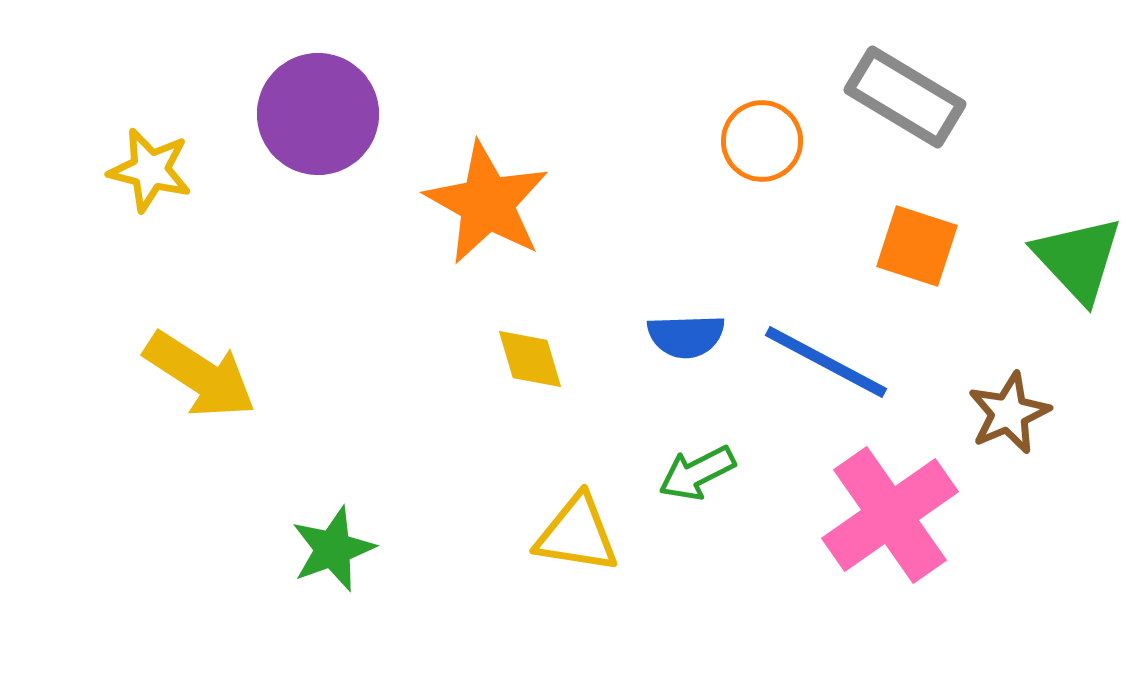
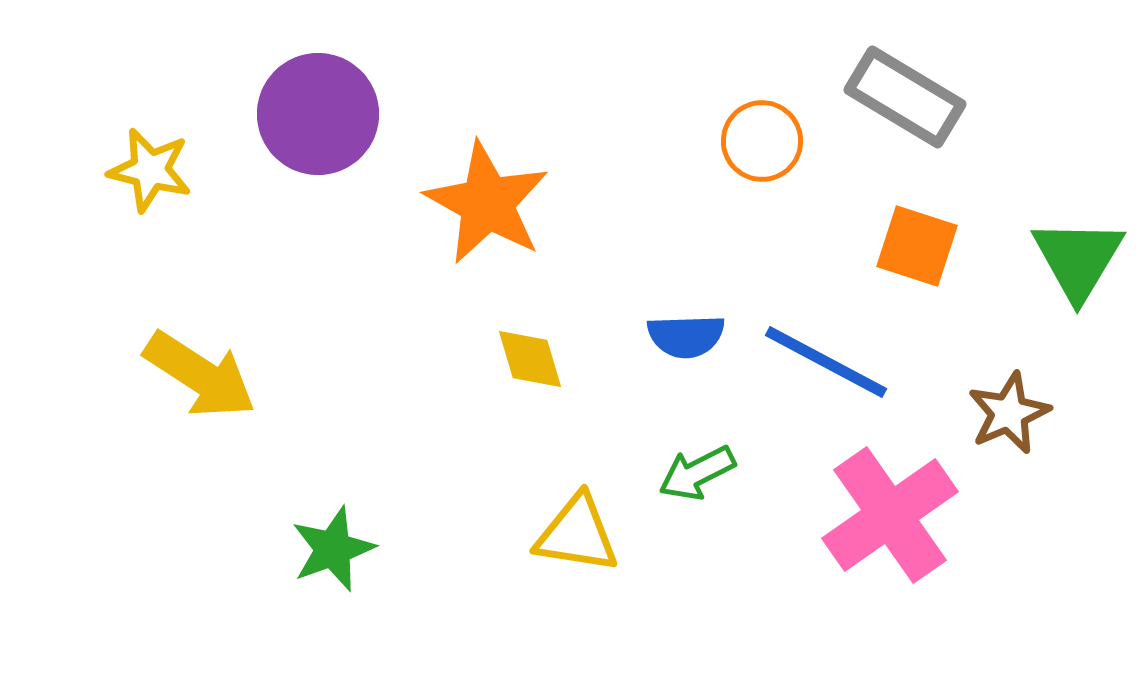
green triangle: rotated 14 degrees clockwise
